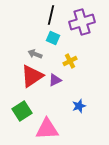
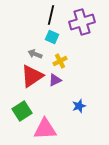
cyan square: moved 1 px left, 1 px up
yellow cross: moved 10 px left
pink triangle: moved 2 px left
